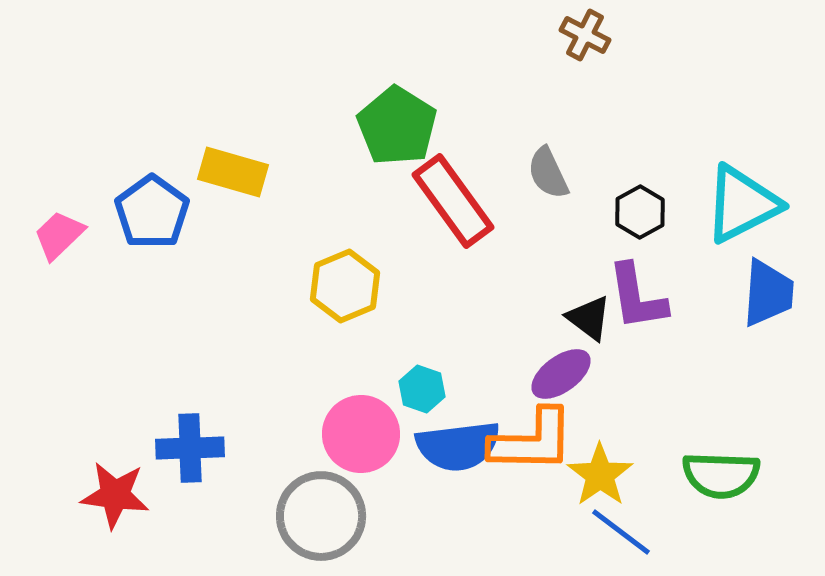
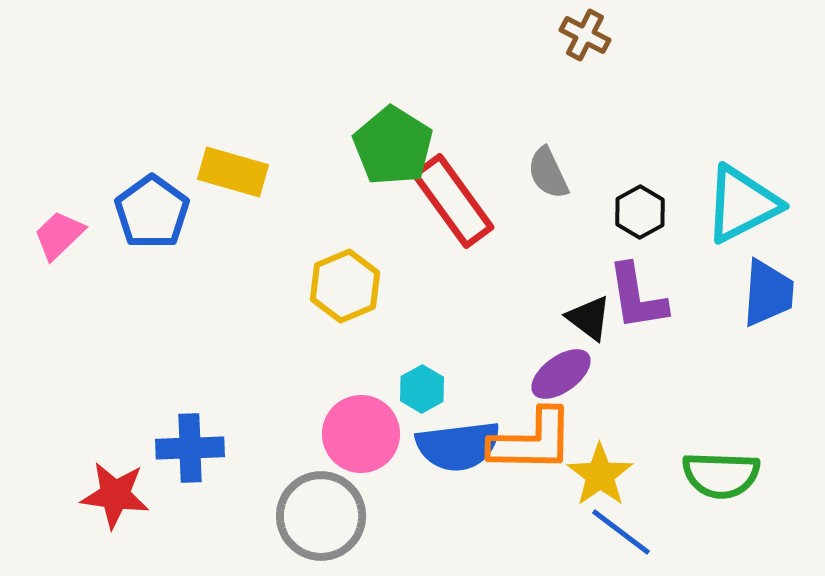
green pentagon: moved 4 px left, 20 px down
cyan hexagon: rotated 12 degrees clockwise
